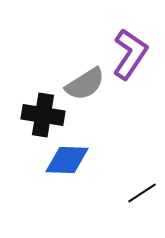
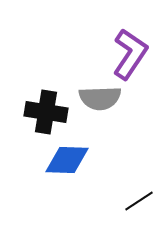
gray semicircle: moved 15 px right, 14 px down; rotated 30 degrees clockwise
black cross: moved 3 px right, 3 px up
black line: moved 3 px left, 8 px down
